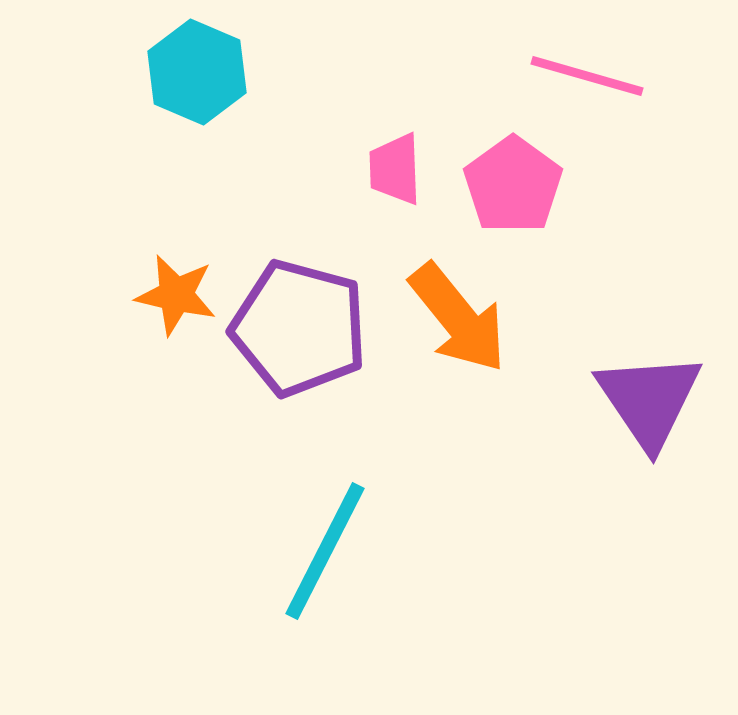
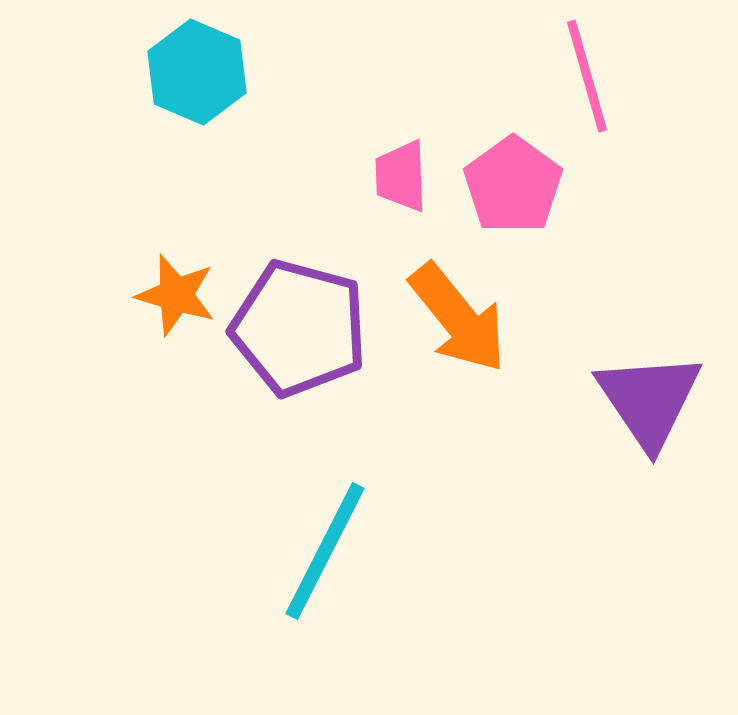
pink line: rotated 58 degrees clockwise
pink trapezoid: moved 6 px right, 7 px down
orange star: rotated 4 degrees clockwise
